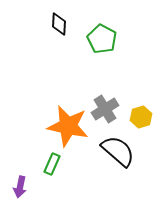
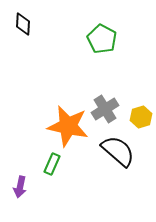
black diamond: moved 36 px left
